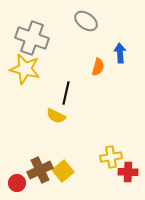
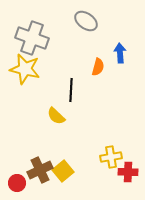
black line: moved 5 px right, 3 px up; rotated 10 degrees counterclockwise
yellow semicircle: rotated 18 degrees clockwise
